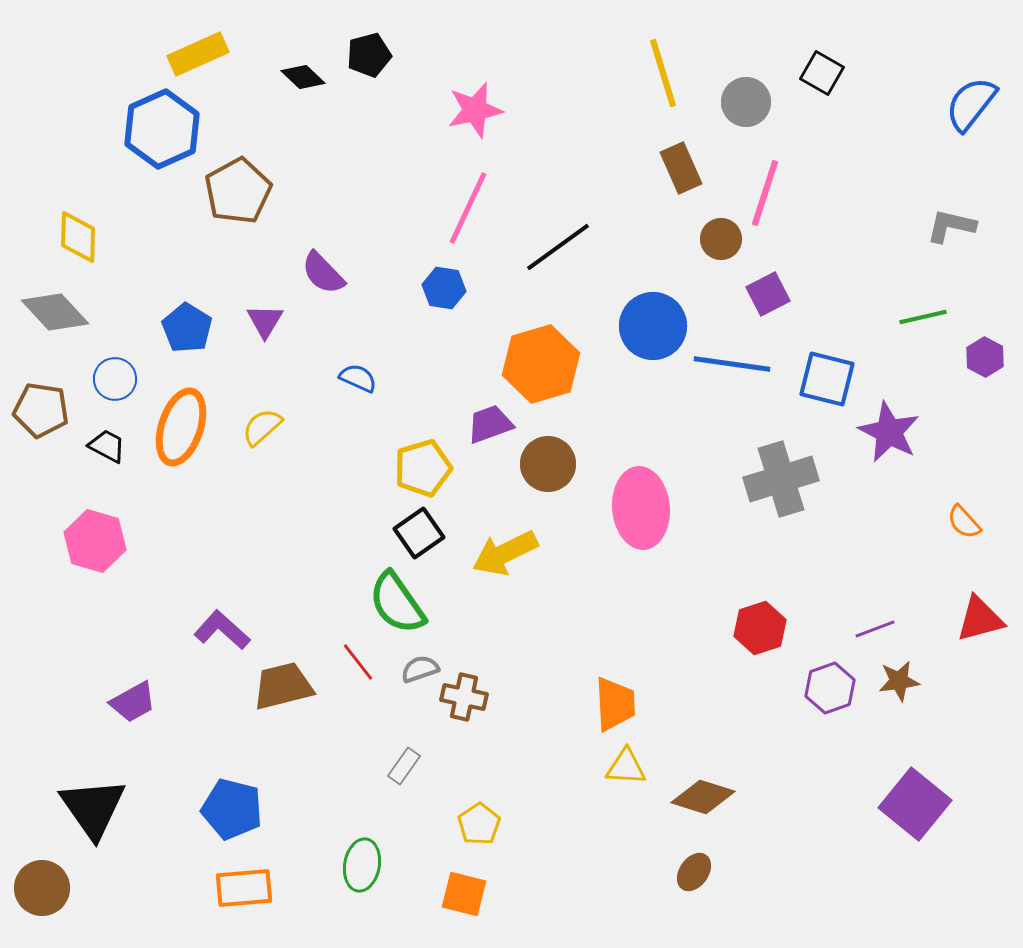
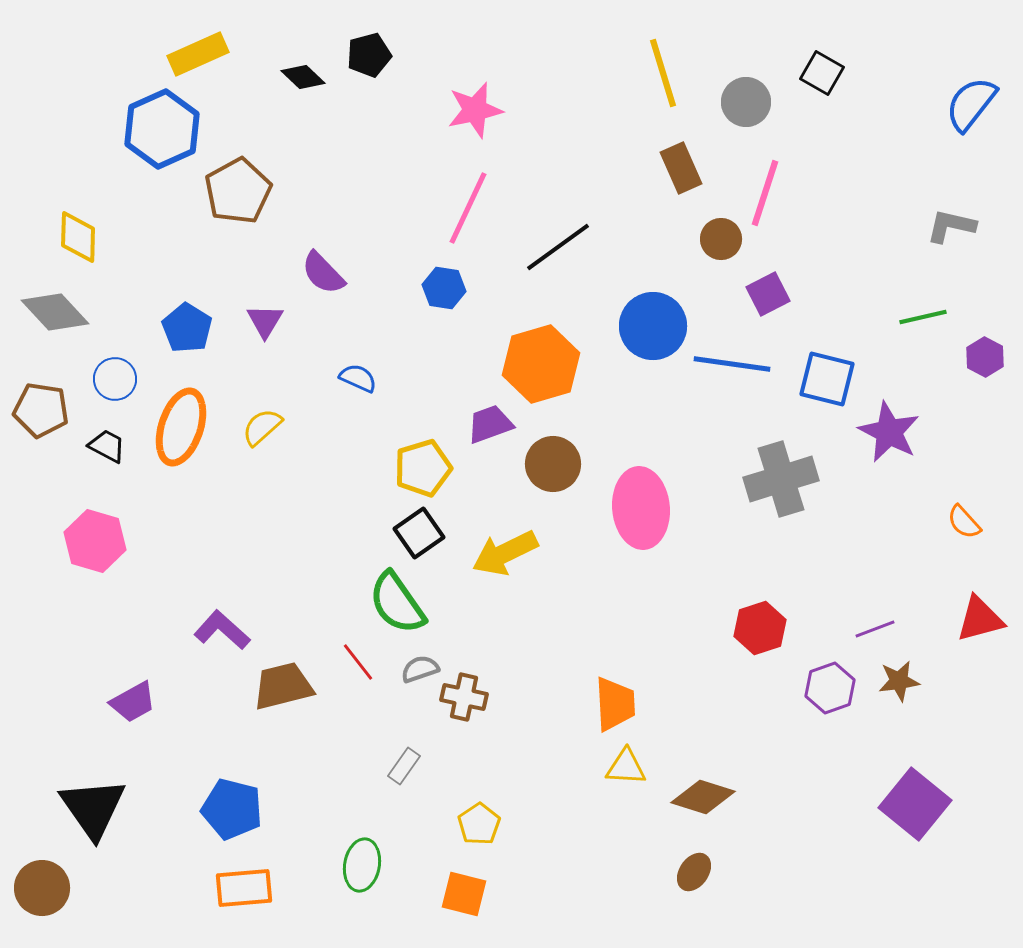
brown circle at (548, 464): moved 5 px right
